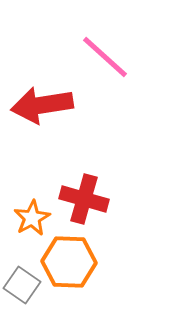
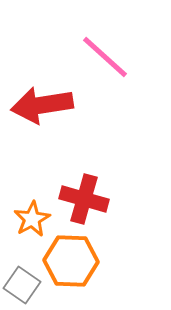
orange star: moved 1 px down
orange hexagon: moved 2 px right, 1 px up
